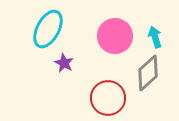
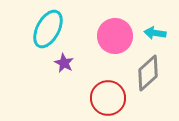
cyan arrow: moved 4 px up; rotated 65 degrees counterclockwise
